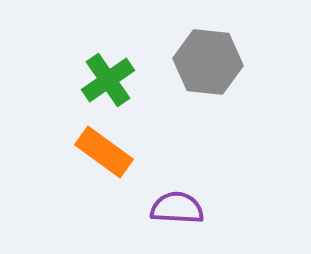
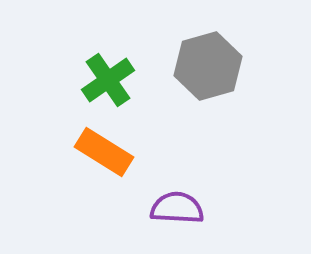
gray hexagon: moved 4 px down; rotated 22 degrees counterclockwise
orange rectangle: rotated 4 degrees counterclockwise
